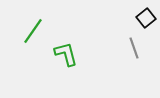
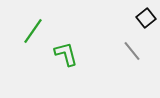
gray line: moved 2 px left, 3 px down; rotated 20 degrees counterclockwise
